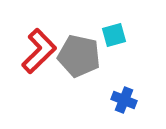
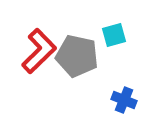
gray pentagon: moved 2 px left
